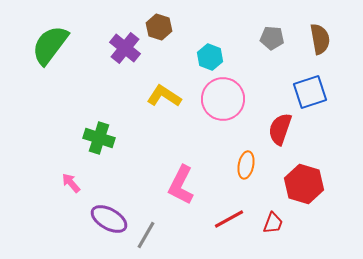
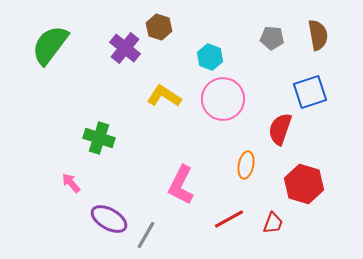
brown semicircle: moved 2 px left, 4 px up
